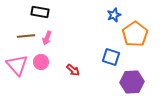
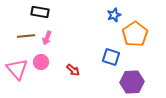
pink triangle: moved 4 px down
